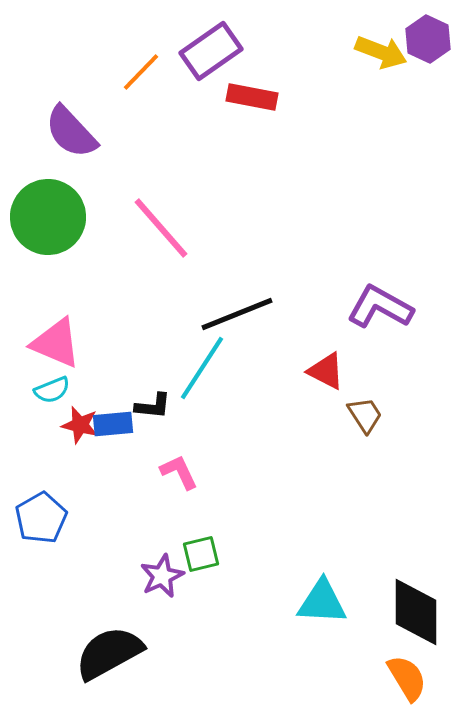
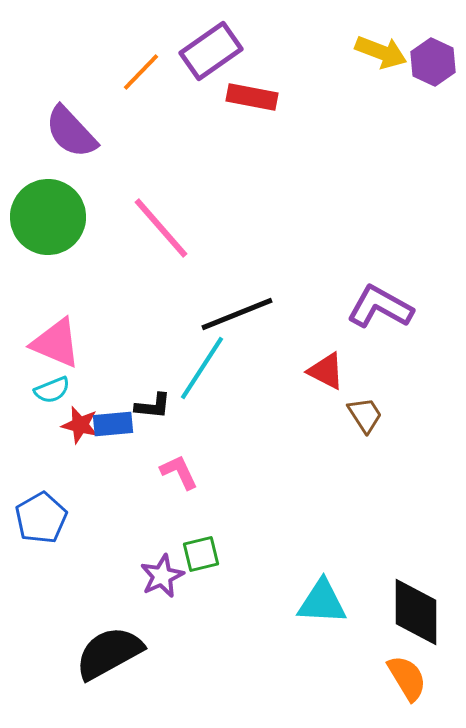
purple hexagon: moved 5 px right, 23 px down
